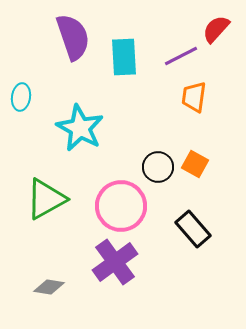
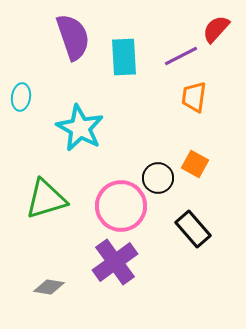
black circle: moved 11 px down
green triangle: rotated 12 degrees clockwise
